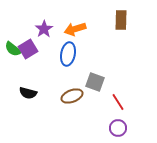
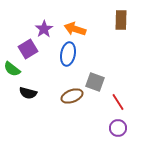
orange arrow: rotated 35 degrees clockwise
green semicircle: moved 1 px left, 20 px down
